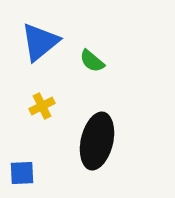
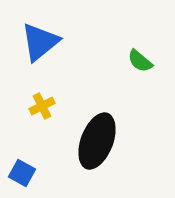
green semicircle: moved 48 px right
black ellipse: rotated 8 degrees clockwise
blue square: rotated 32 degrees clockwise
